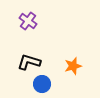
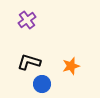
purple cross: moved 1 px left, 1 px up; rotated 18 degrees clockwise
orange star: moved 2 px left
